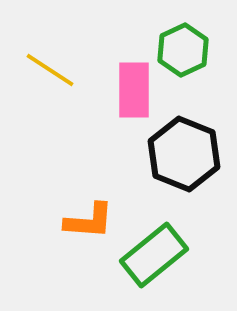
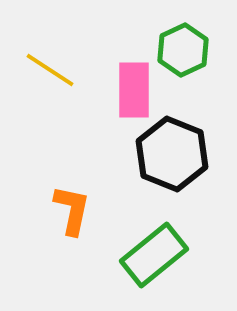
black hexagon: moved 12 px left
orange L-shape: moved 17 px left, 11 px up; rotated 82 degrees counterclockwise
